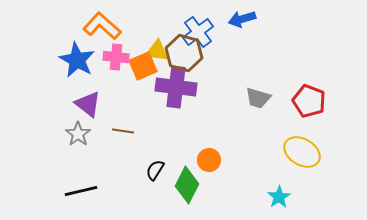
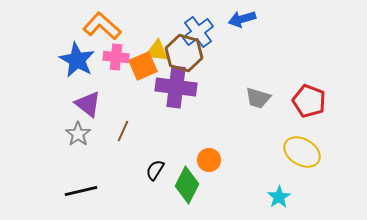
brown line: rotated 75 degrees counterclockwise
